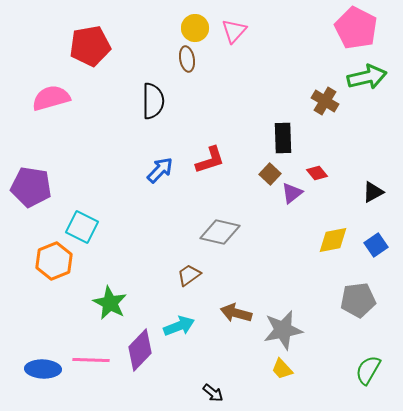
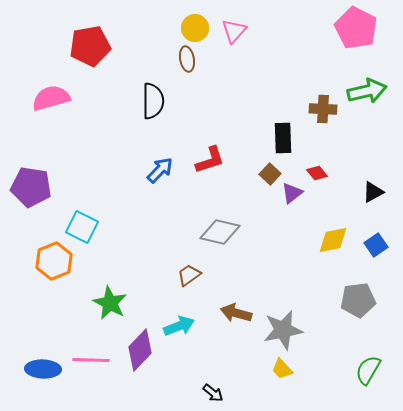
green arrow: moved 14 px down
brown cross: moved 2 px left, 8 px down; rotated 28 degrees counterclockwise
